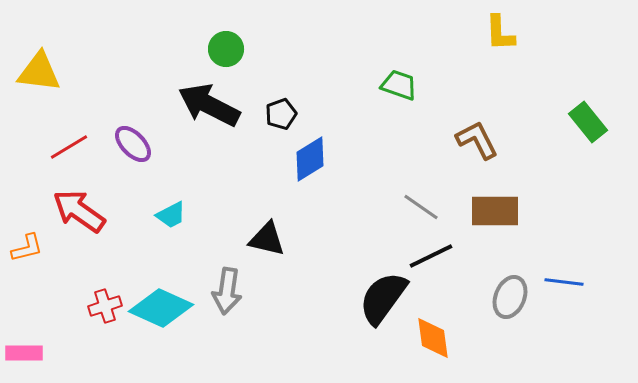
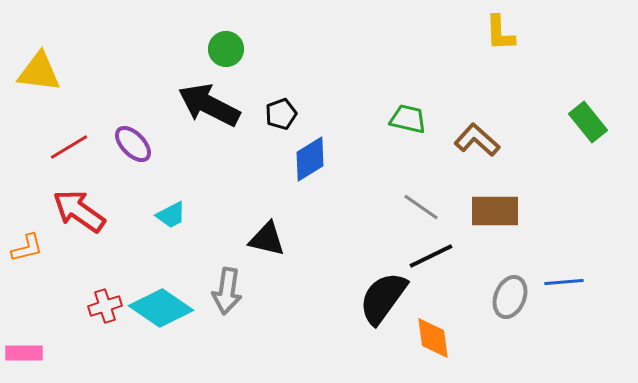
green trapezoid: moved 9 px right, 34 px down; rotated 6 degrees counterclockwise
brown L-shape: rotated 21 degrees counterclockwise
blue line: rotated 12 degrees counterclockwise
cyan diamond: rotated 10 degrees clockwise
